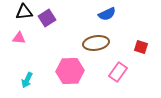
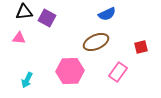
purple square: rotated 30 degrees counterclockwise
brown ellipse: moved 1 px up; rotated 15 degrees counterclockwise
red square: rotated 32 degrees counterclockwise
